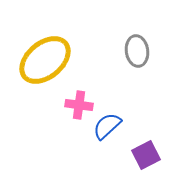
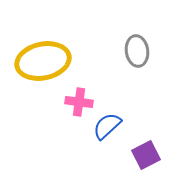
yellow ellipse: moved 2 px left, 1 px down; rotated 28 degrees clockwise
pink cross: moved 3 px up
